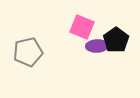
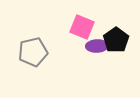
gray pentagon: moved 5 px right
